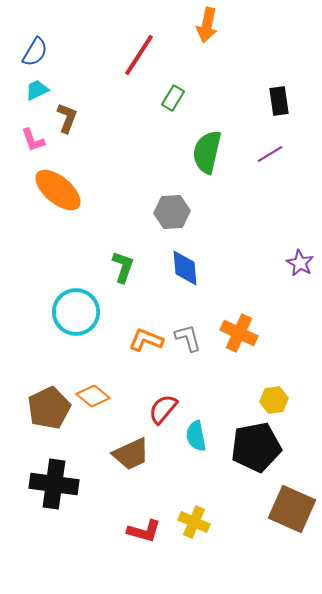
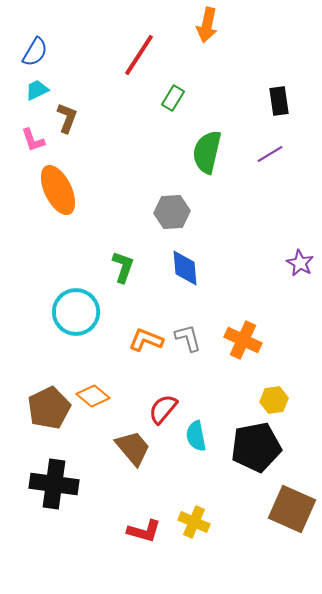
orange ellipse: rotated 24 degrees clockwise
orange cross: moved 4 px right, 7 px down
brown trapezoid: moved 2 px right, 6 px up; rotated 105 degrees counterclockwise
